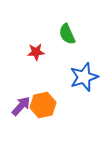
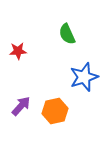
red star: moved 18 px left, 1 px up
orange hexagon: moved 12 px right, 6 px down
